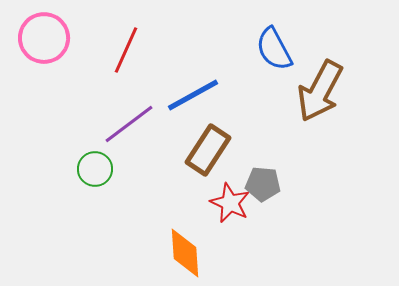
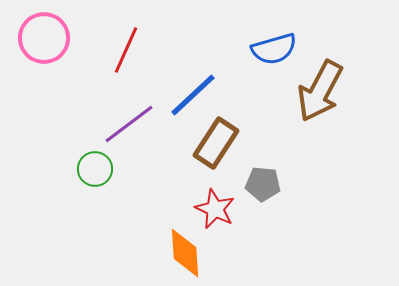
blue semicircle: rotated 78 degrees counterclockwise
blue line: rotated 14 degrees counterclockwise
brown rectangle: moved 8 px right, 7 px up
red star: moved 15 px left, 6 px down
